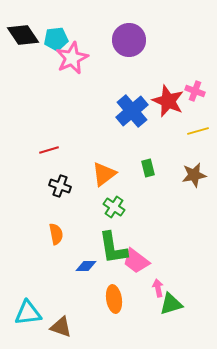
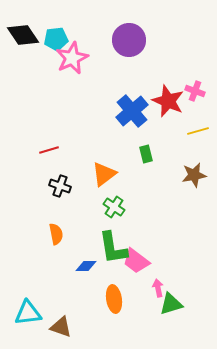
green rectangle: moved 2 px left, 14 px up
